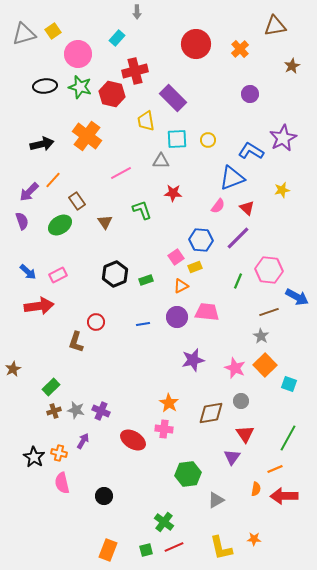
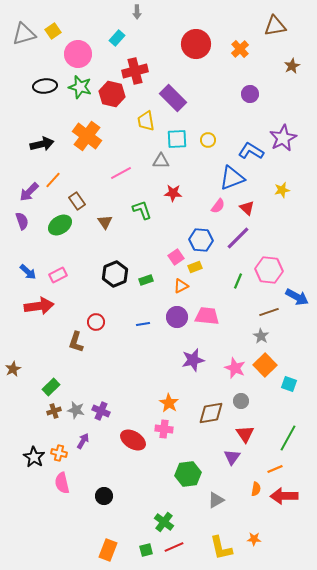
pink trapezoid at (207, 312): moved 4 px down
